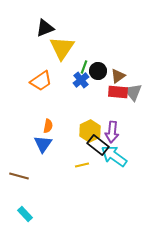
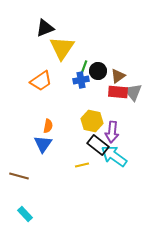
blue cross: rotated 28 degrees clockwise
yellow hexagon: moved 2 px right, 10 px up; rotated 20 degrees counterclockwise
